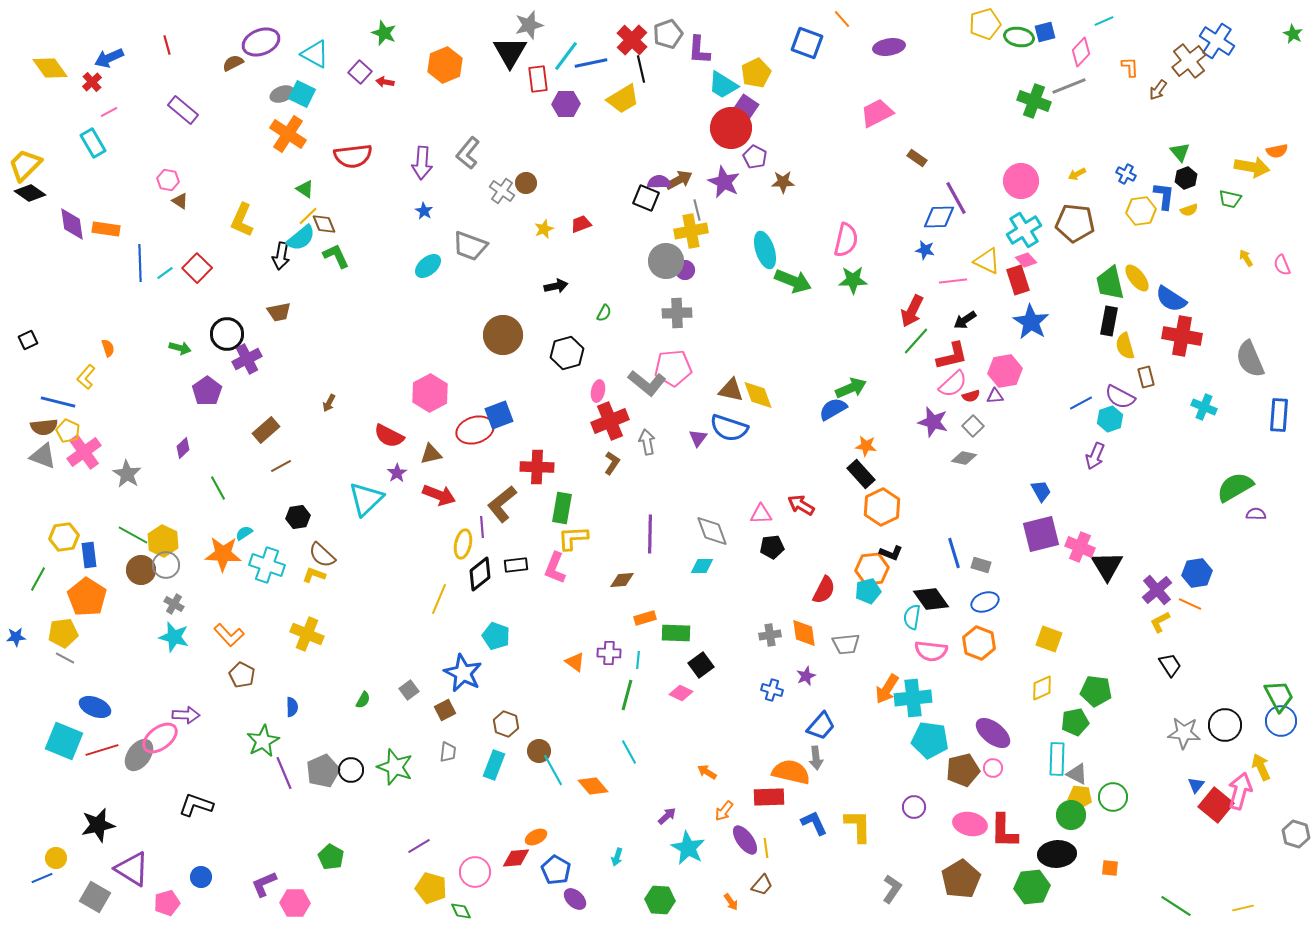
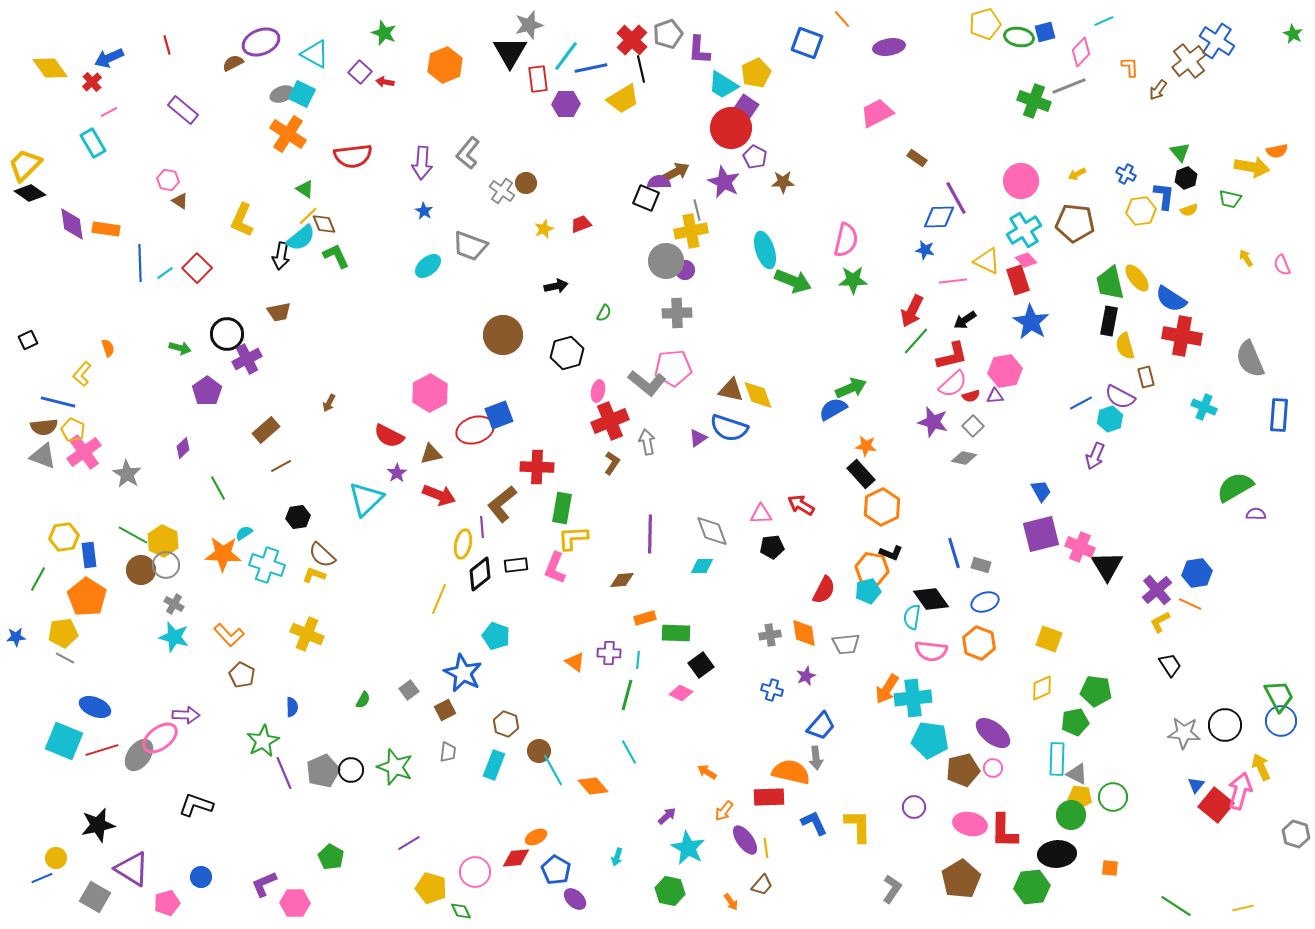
blue line at (591, 63): moved 5 px down
brown arrow at (679, 180): moved 3 px left, 8 px up
yellow L-shape at (86, 377): moved 4 px left, 3 px up
yellow pentagon at (68, 431): moved 5 px right, 1 px up
purple triangle at (698, 438): rotated 18 degrees clockwise
orange hexagon at (872, 569): rotated 16 degrees clockwise
purple line at (419, 846): moved 10 px left, 3 px up
green hexagon at (660, 900): moved 10 px right, 9 px up; rotated 8 degrees clockwise
